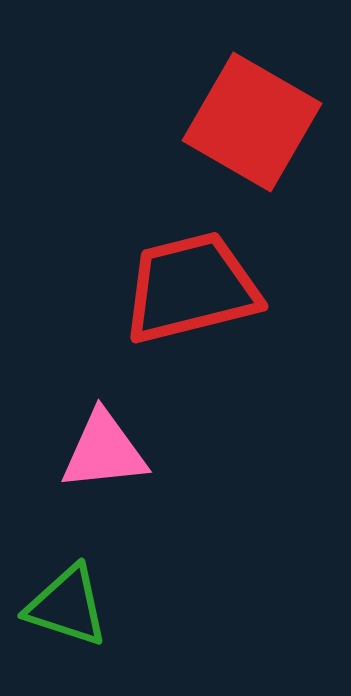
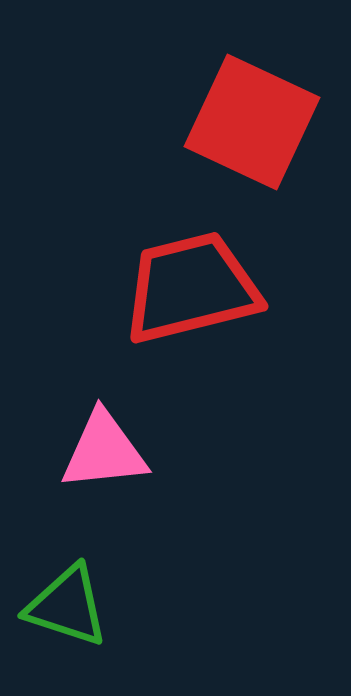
red square: rotated 5 degrees counterclockwise
